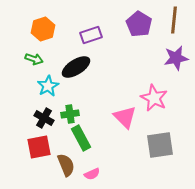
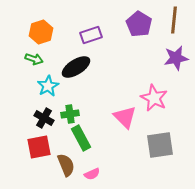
orange hexagon: moved 2 px left, 3 px down
